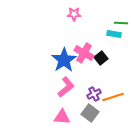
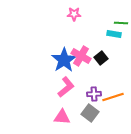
pink cross: moved 3 px left, 3 px down
purple cross: rotated 24 degrees clockwise
